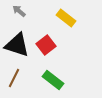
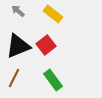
gray arrow: moved 1 px left
yellow rectangle: moved 13 px left, 4 px up
black triangle: moved 1 px right, 1 px down; rotated 40 degrees counterclockwise
green rectangle: rotated 15 degrees clockwise
